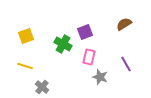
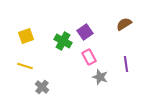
purple square: rotated 14 degrees counterclockwise
green cross: moved 3 px up
pink rectangle: rotated 42 degrees counterclockwise
purple line: rotated 21 degrees clockwise
